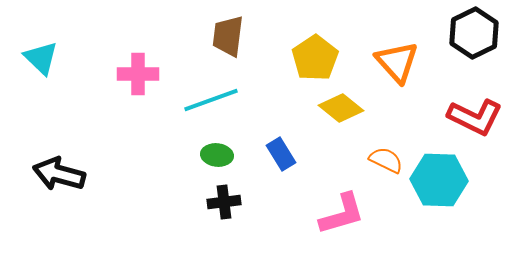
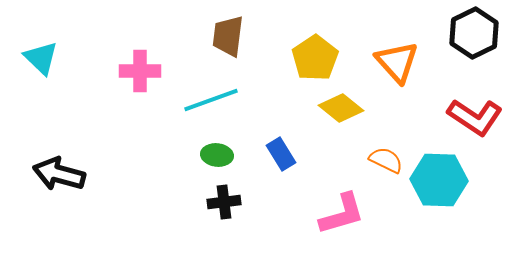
pink cross: moved 2 px right, 3 px up
red L-shape: rotated 8 degrees clockwise
